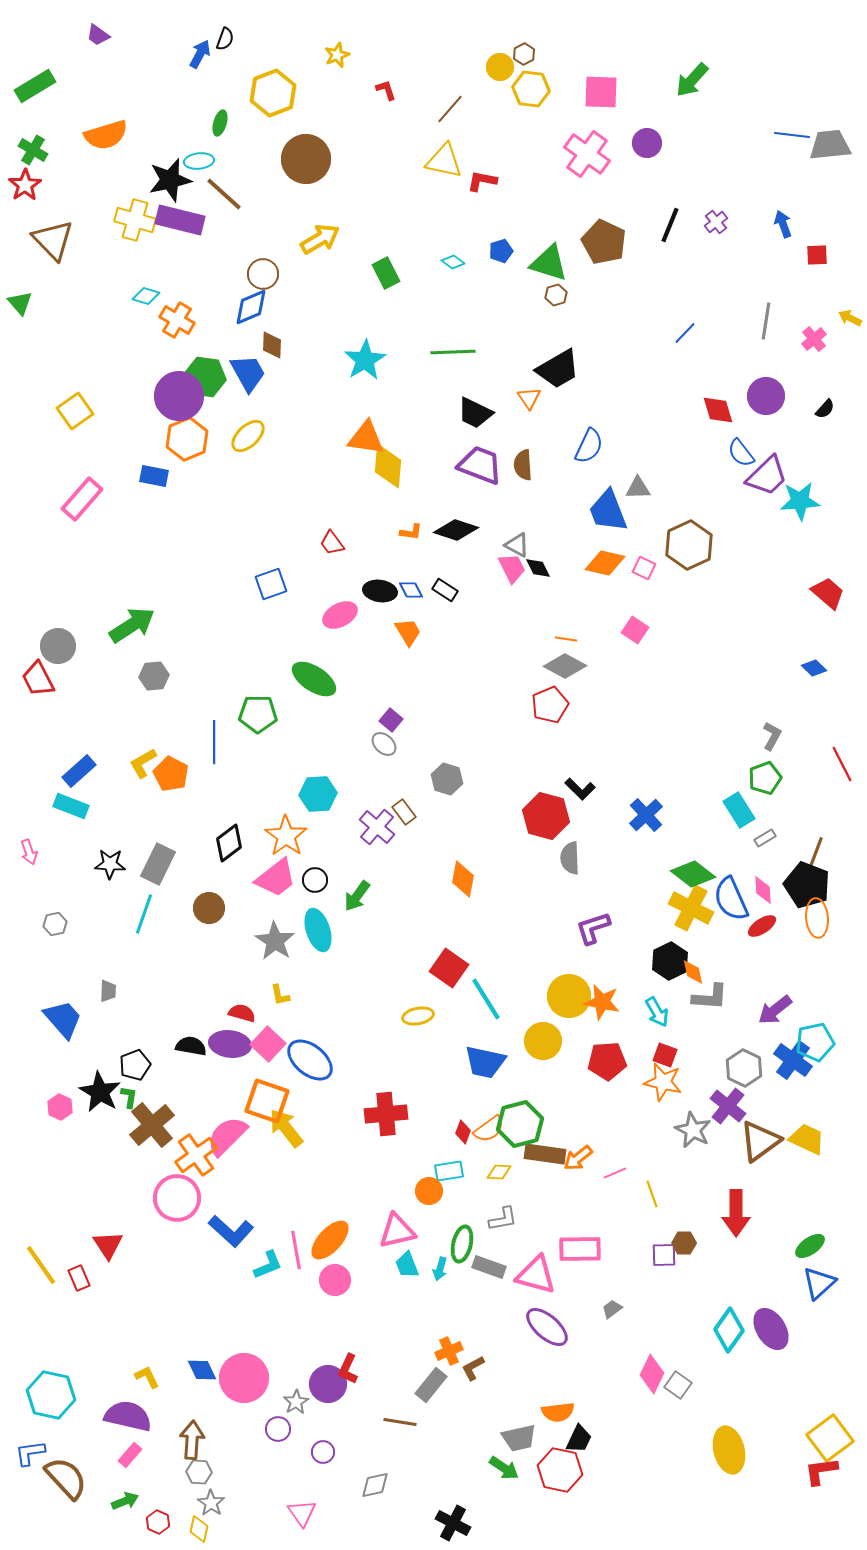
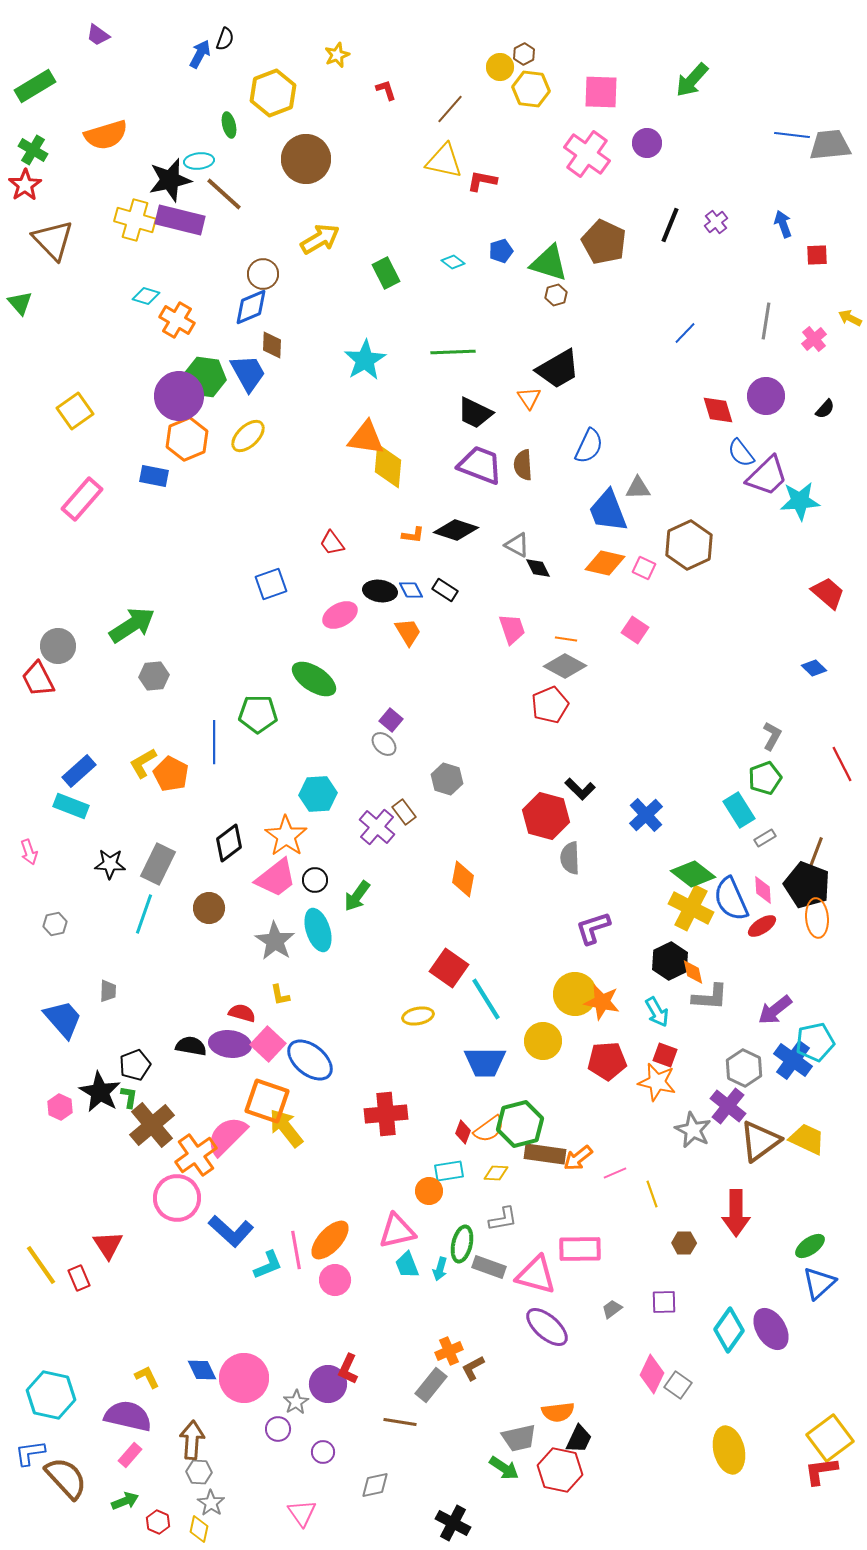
green ellipse at (220, 123): moved 9 px right, 2 px down; rotated 30 degrees counterclockwise
orange L-shape at (411, 532): moved 2 px right, 3 px down
pink trapezoid at (512, 568): moved 61 px down; rotated 8 degrees clockwise
yellow circle at (569, 996): moved 6 px right, 2 px up
blue trapezoid at (485, 1062): rotated 12 degrees counterclockwise
orange star at (663, 1082): moved 6 px left
yellow diamond at (499, 1172): moved 3 px left, 1 px down
purple square at (664, 1255): moved 47 px down
